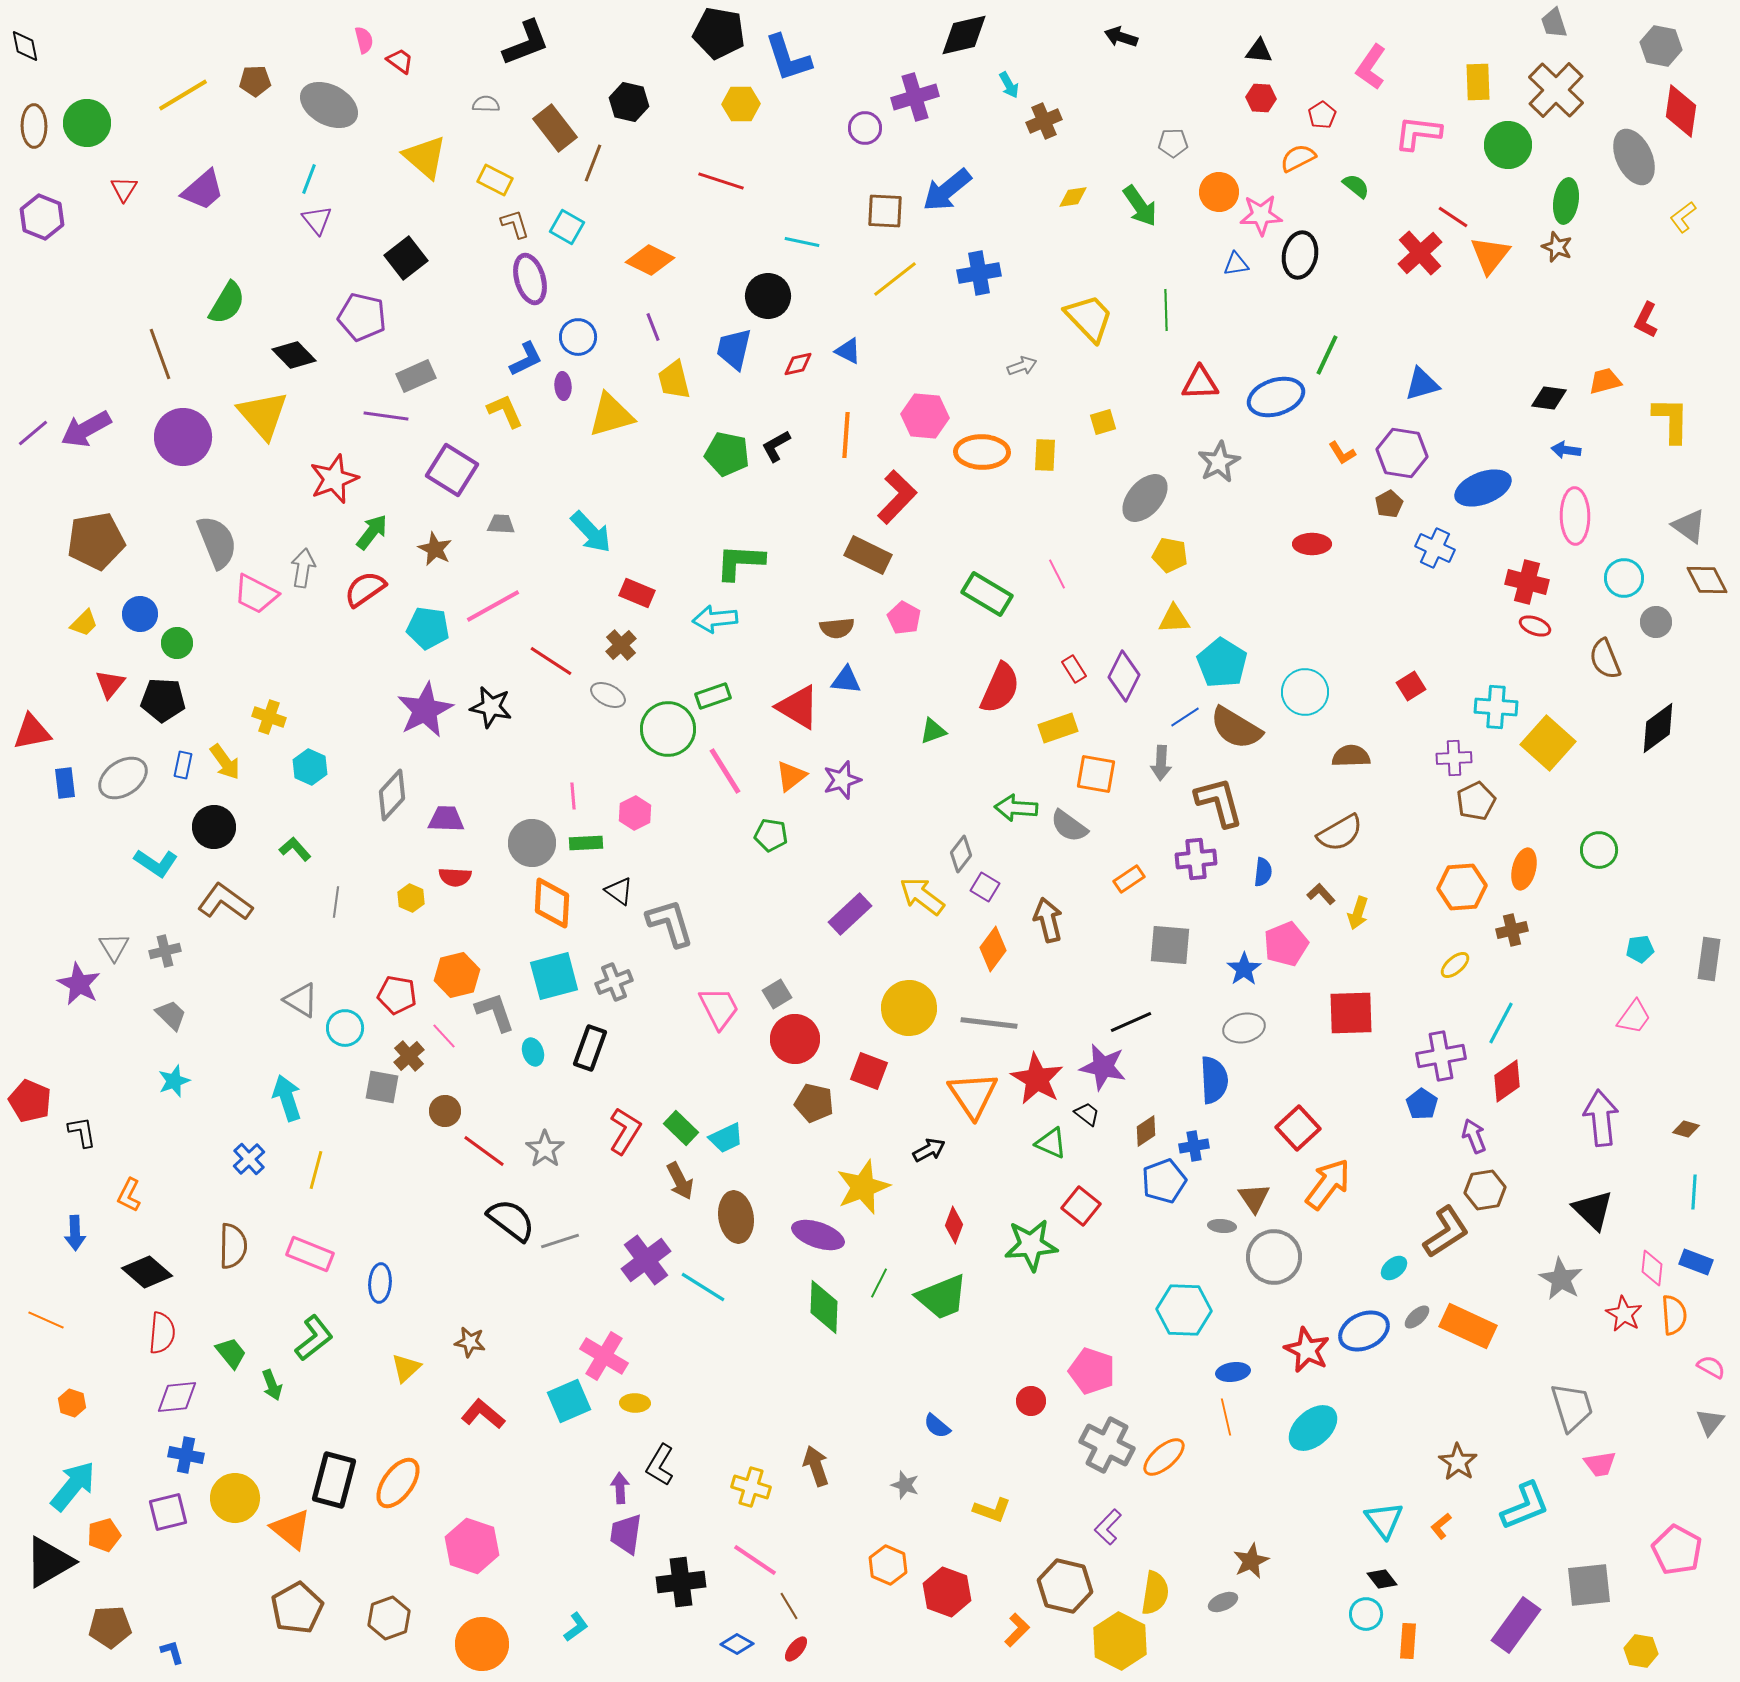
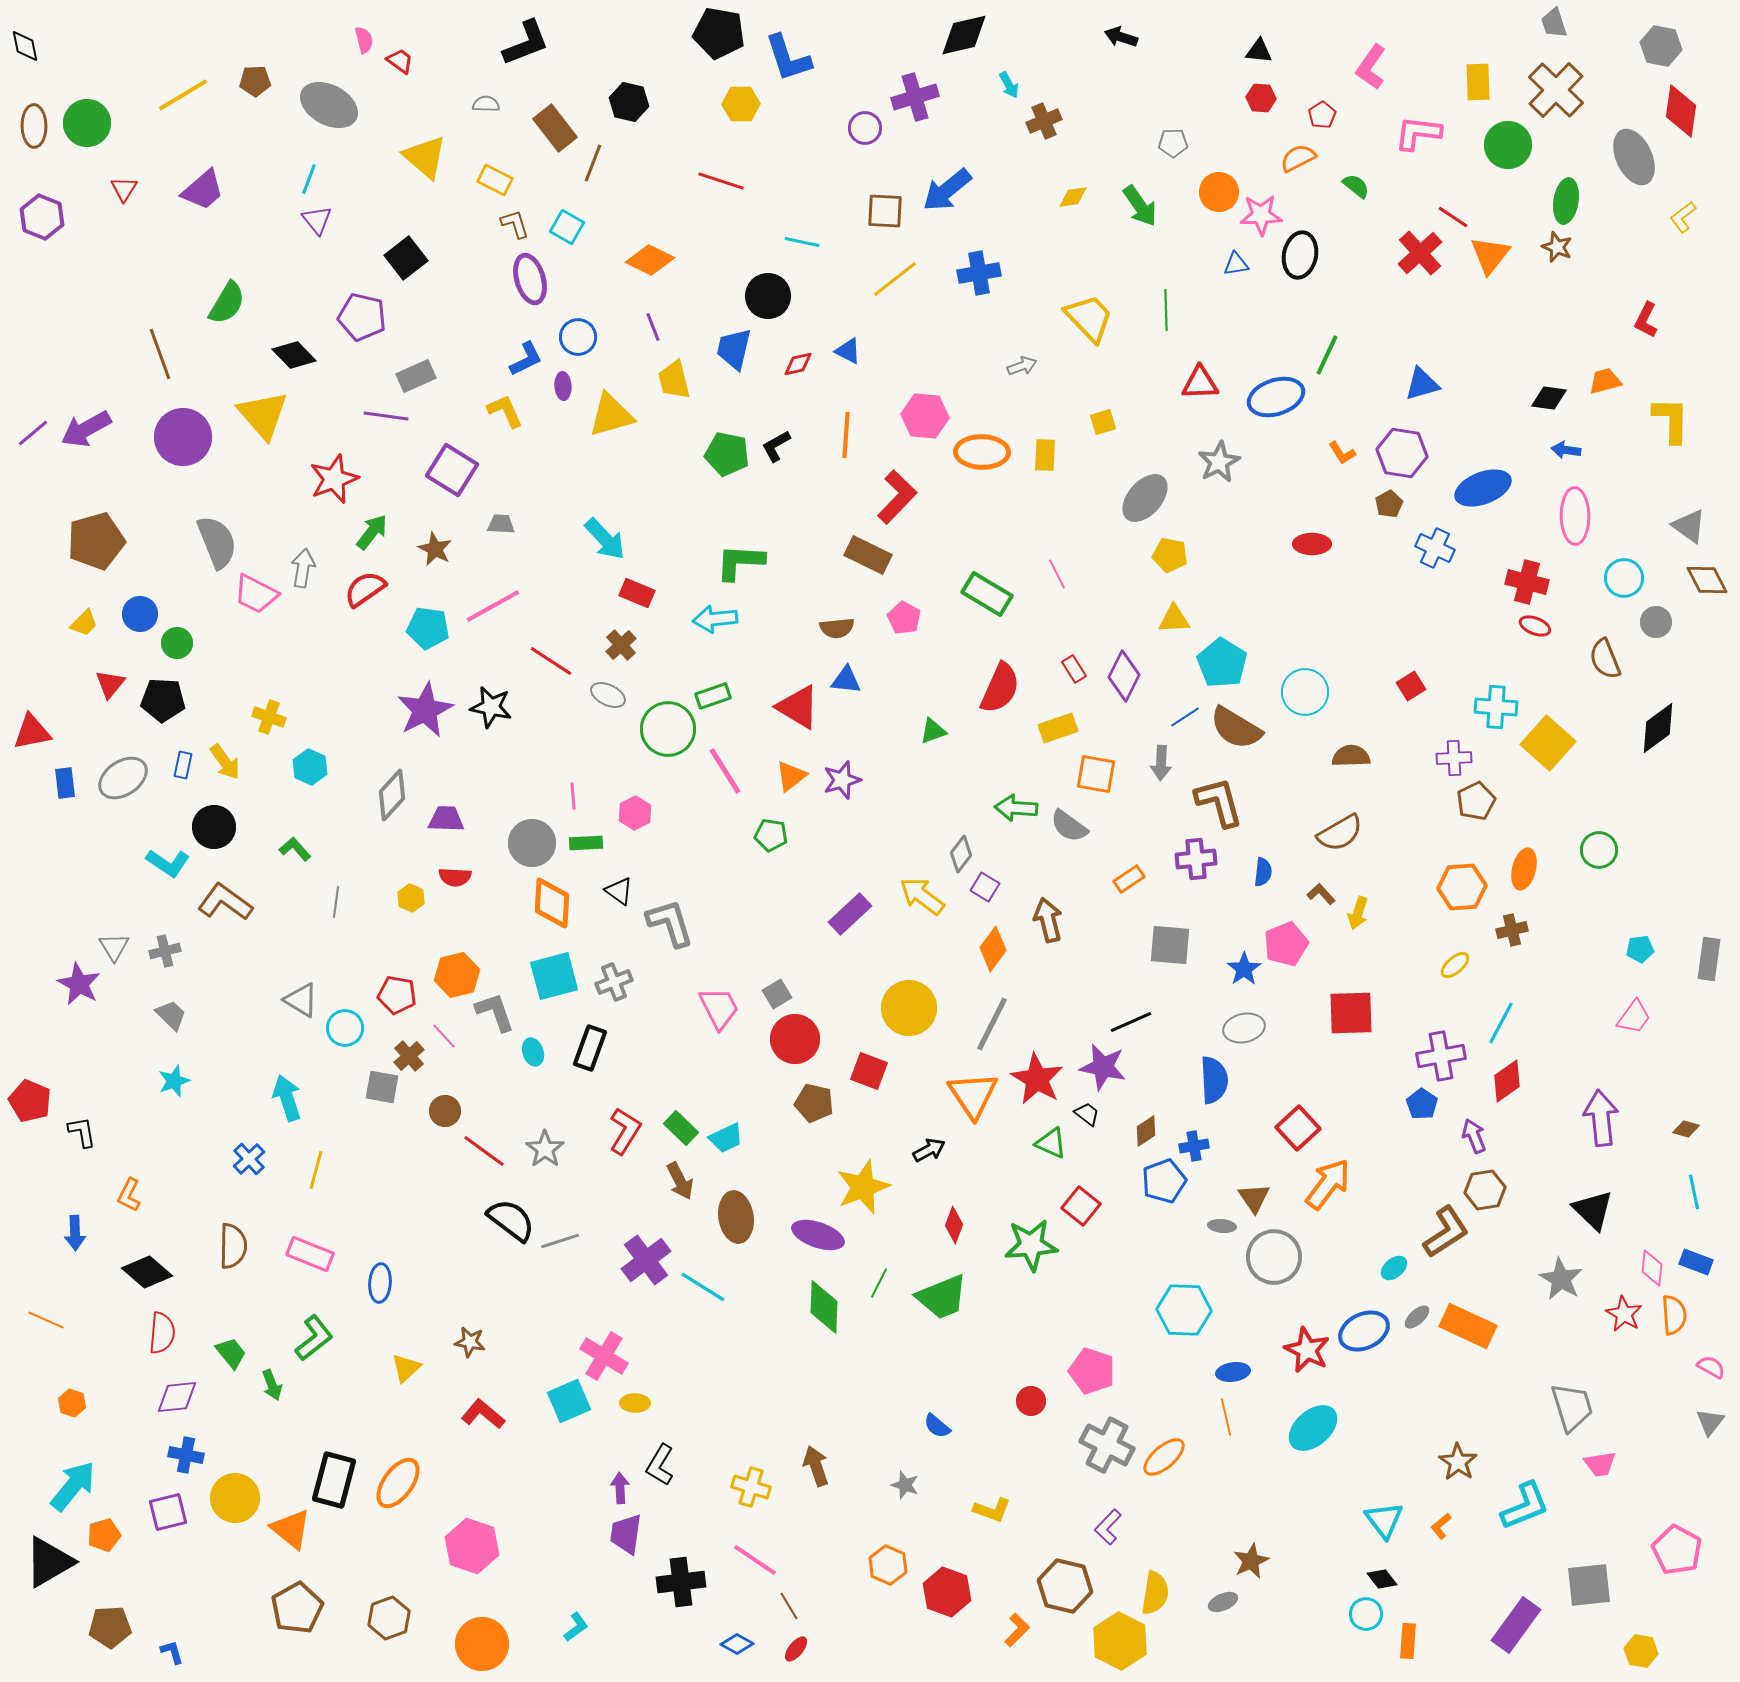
cyan arrow at (591, 532): moved 14 px right, 7 px down
brown pentagon at (96, 541): rotated 6 degrees counterclockwise
cyan L-shape at (156, 863): moved 12 px right
gray line at (989, 1023): moved 3 px right, 1 px down; rotated 70 degrees counterclockwise
cyan line at (1694, 1192): rotated 16 degrees counterclockwise
